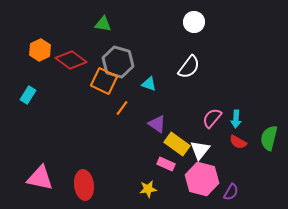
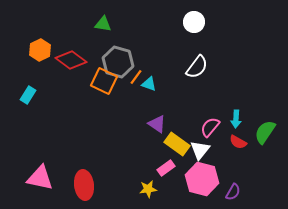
white semicircle: moved 8 px right
orange line: moved 14 px right, 31 px up
pink semicircle: moved 2 px left, 9 px down
green semicircle: moved 4 px left, 6 px up; rotated 20 degrees clockwise
pink rectangle: moved 4 px down; rotated 60 degrees counterclockwise
purple semicircle: moved 2 px right
